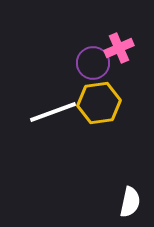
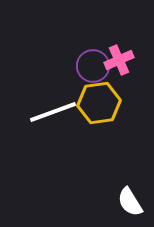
pink cross: moved 12 px down
purple circle: moved 3 px down
white semicircle: rotated 136 degrees clockwise
